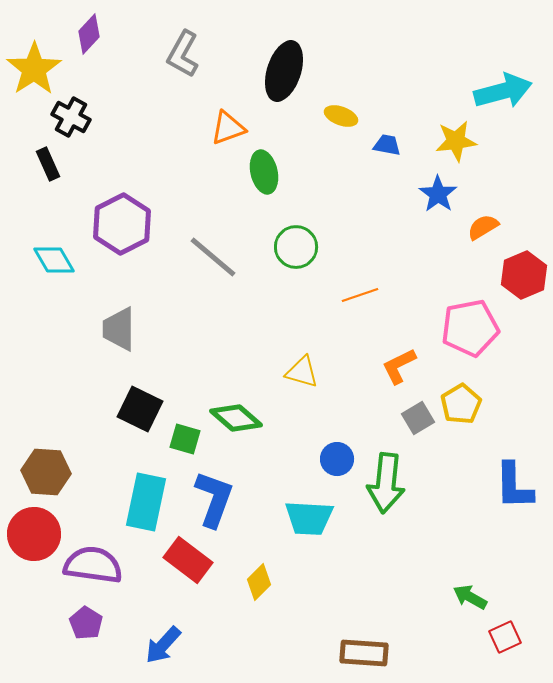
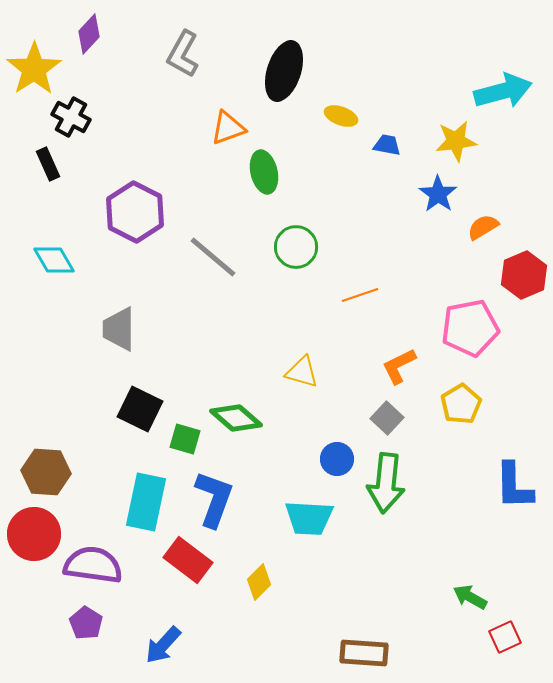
purple hexagon at (122, 224): moved 13 px right, 12 px up; rotated 6 degrees counterclockwise
gray square at (418, 418): moved 31 px left; rotated 16 degrees counterclockwise
